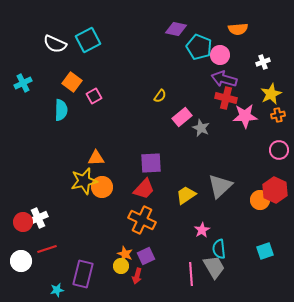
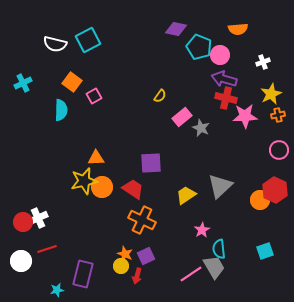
white semicircle at (55, 44): rotated 10 degrees counterclockwise
red trapezoid at (144, 189): moved 11 px left; rotated 100 degrees counterclockwise
pink line at (191, 274): rotated 60 degrees clockwise
